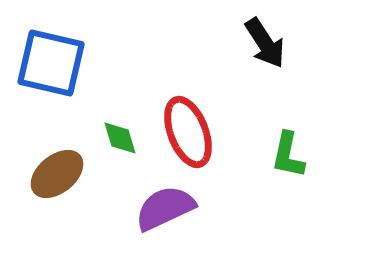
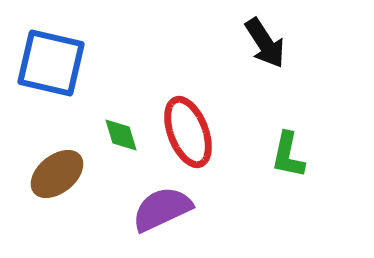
green diamond: moved 1 px right, 3 px up
purple semicircle: moved 3 px left, 1 px down
